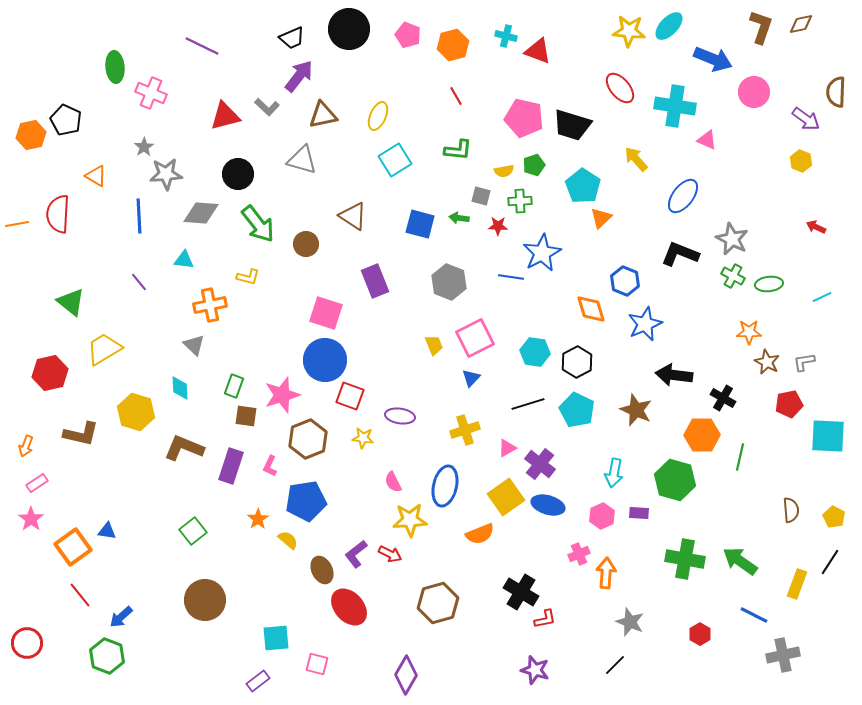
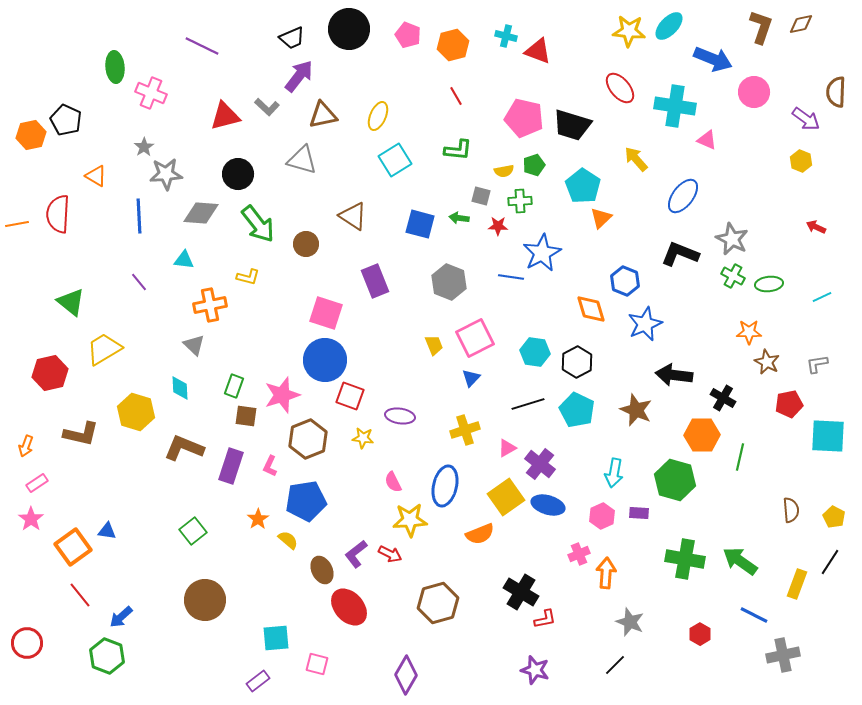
gray L-shape at (804, 362): moved 13 px right, 2 px down
